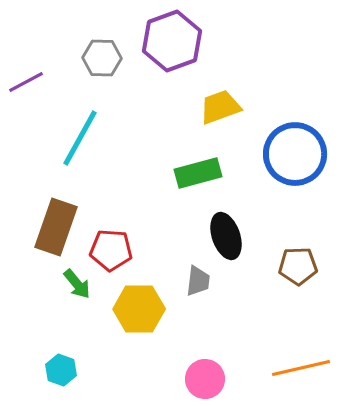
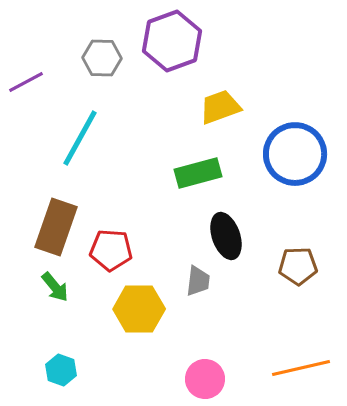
green arrow: moved 22 px left, 3 px down
